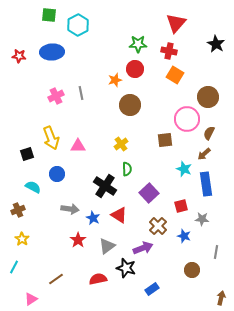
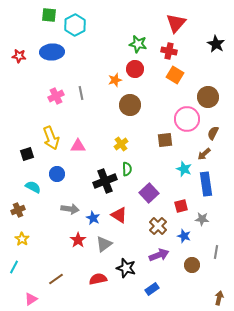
cyan hexagon at (78, 25): moved 3 px left
green star at (138, 44): rotated 12 degrees clockwise
brown semicircle at (209, 133): moved 4 px right
black cross at (105, 186): moved 5 px up; rotated 35 degrees clockwise
gray triangle at (107, 246): moved 3 px left, 2 px up
purple arrow at (143, 248): moved 16 px right, 7 px down
brown circle at (192, 270): moved 5 px up
brown arrow at (221, 298): moved 2 px left
